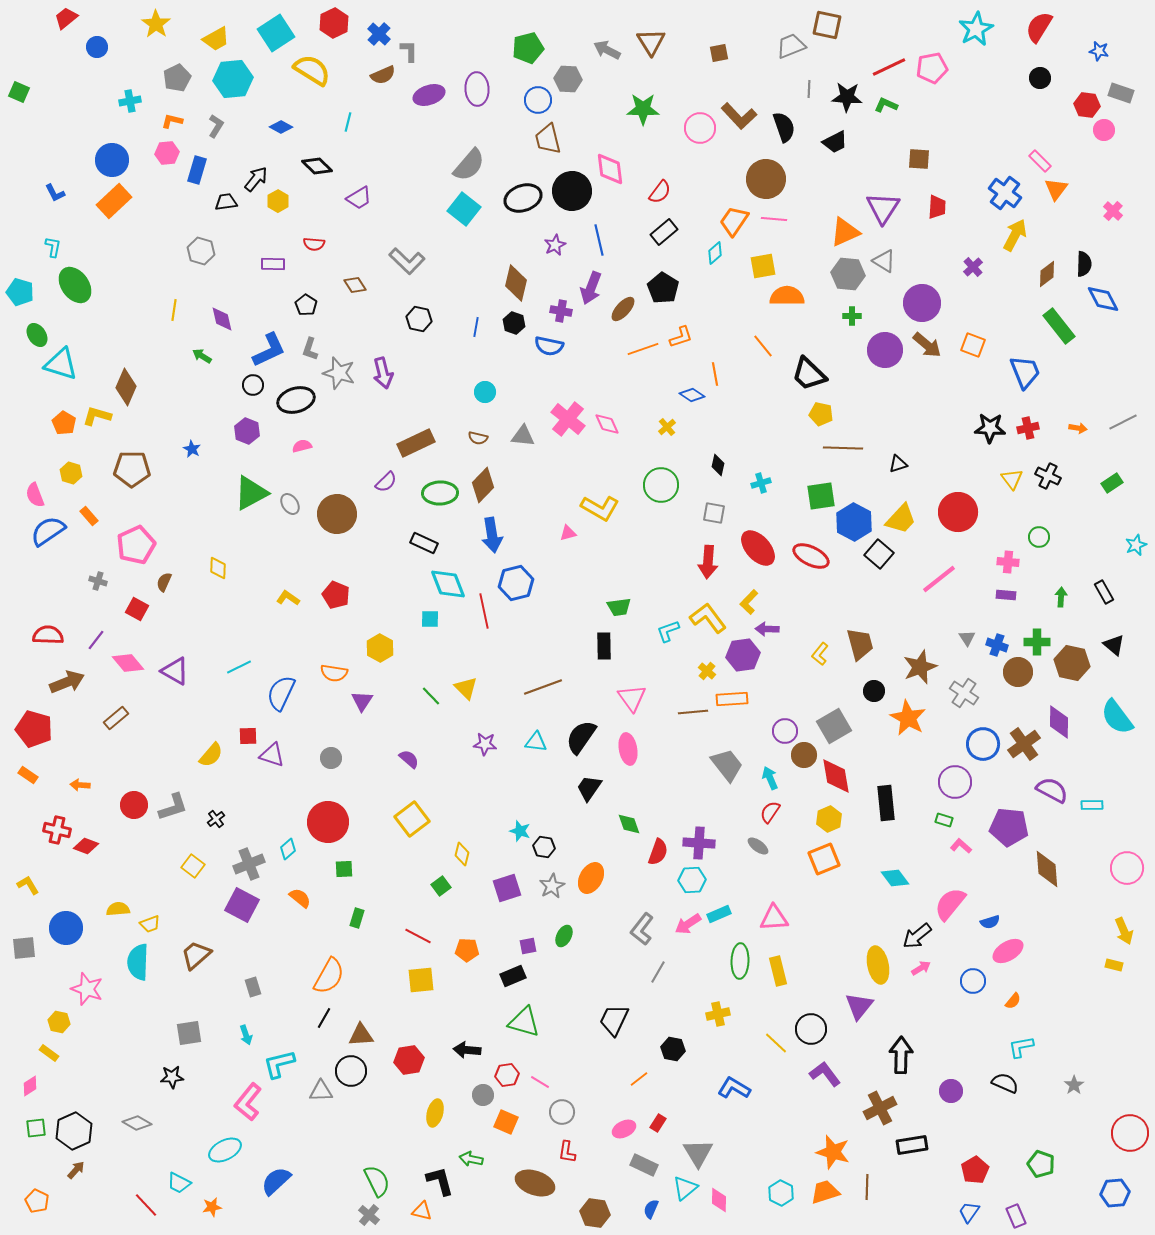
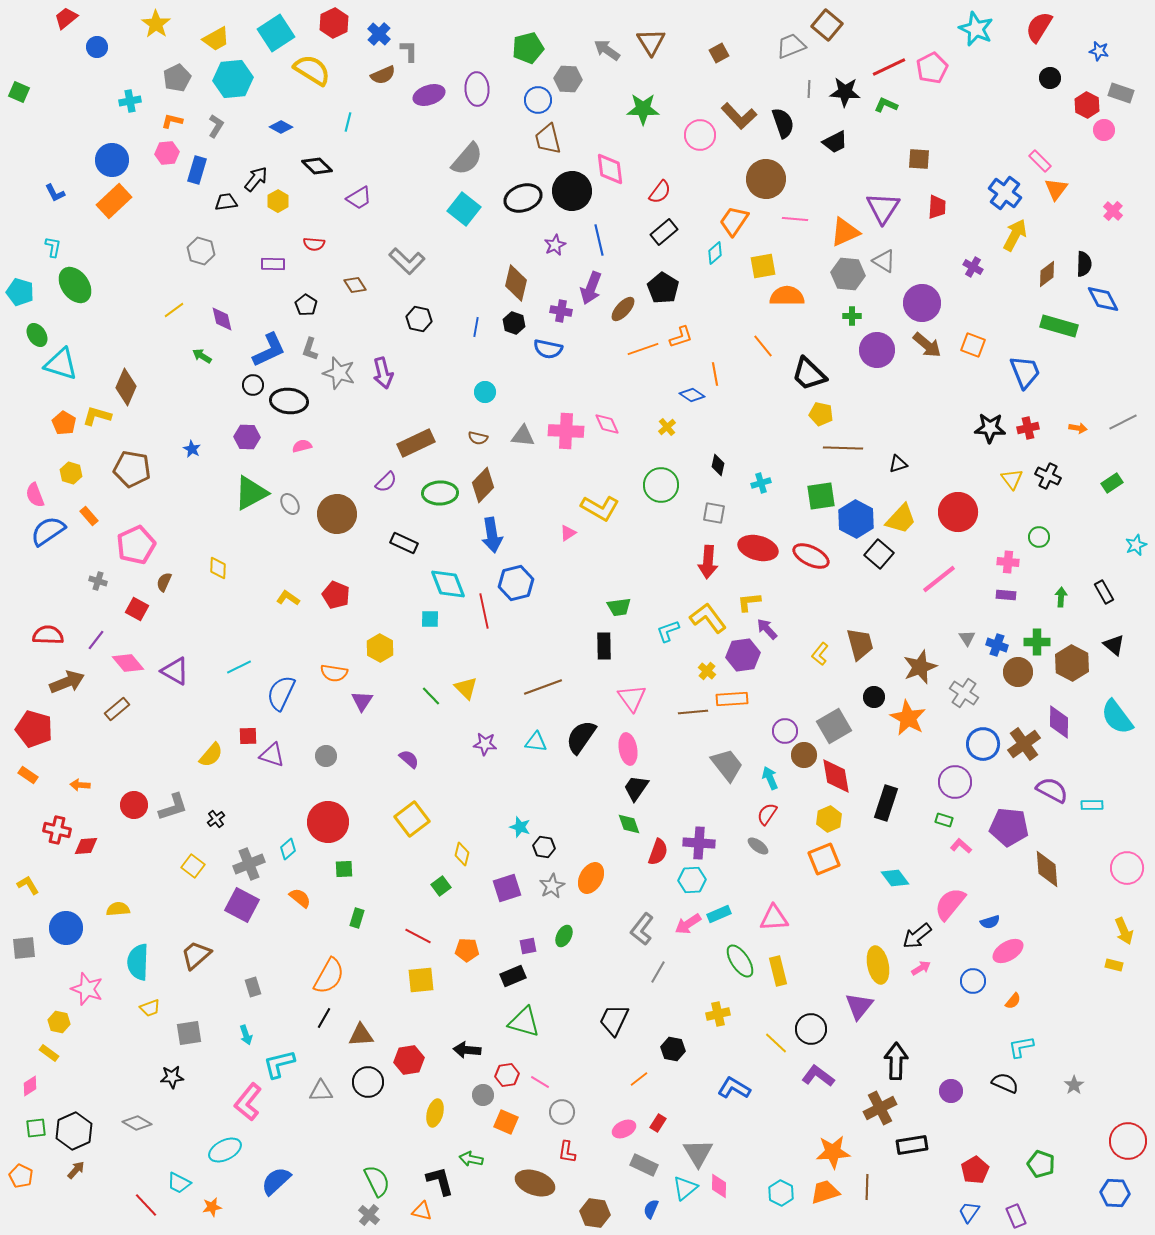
brown square at (827, 25): rotated 28 degrees clockwise
cyan star at (976, 29): rotated 20 degrees counterclockwise
gray arrow at (607, 50): rotated 8 degrees clockwise
brown square at (719, 53): rotated 18 degrees counterclockwise
pink pentagon at (932, 68): rotated 16 degrees counterclockwise
black circle at (1040, 78): moved 10 px right
black star at (847, 97): moved 2 px left, 5 px up
red hexagon at (1087, 105): rotated 20 degrees clockwise
black semicircle at (784, 127): moved 1 px left, 4 px up
pink circle at (700, 128): moved 7 px down
gray semicircle at (469, 165): moved 2 px left, 6 px up
pink line at (774, 219): moved 21 px right
purple cross at (973, 267): rotated 18 degrees counterclockwise
yellow line at (174, 310): rotated 45 degrees clockwise
green rectangle at (1059, 326): rotated 36 degrees counterclockwise
blue semicircle at (549, 346): moved 1 px left, 3 px down
purple circle at (885, 350): moved 8 px left
black ellipse at (296, 400): moved 7 px left, 1 px down; rotated 21 degrees clockwise
pink cross at (568, 419): moved 2 px left, 12 px down; rotated 36 degrees counterclockwise
purple hexagon at (247, 431): moved 6 px down; rotated 20 degrees counterclockwise
brown pentagon at (132, 469): rotated 9 degrees clockwise
blue hexagon at (854, 522): moved 2 px right, 3 px up
pink triangle at (568, 533): rotated 18 degrees counterclockwise
black rectangle at (424, 543): moved 20 px left
red ellipse at (758, 548): rotated 33 degrees counterclockwise
yellow L-shape at (749, 602): rotated 40 degrees clockwise
purple arrow at (767, 629): rotated 45 degrees clockwise
brown hexagon at (1072, 663): rotated 16 degrees clockwise
black circle at (874, 691): moved 6 px down
brown rectangle at (116, 718): moved 1 px right, 9 px up
gray circle at (331, 758): moved 5 px left, 2 px up
black trapezoid at (589, 788): moved 47 px right
black rectangle at (886, 803): rotated 24 degrees clockwise
red semicircle at (770, 812): moved 3 px left, 2 px down
cyan star at (520, 831): moved 4 px up
red diamond at (86, 846): rotated 25 degrees counterclockwise
yellow trapezoid at (150, 924): moved 84 px down
green ellipse at (740, 961): rotated 36 degrees counterclockwise
black arrow at (901, 1055): moved 5 px left, 6 px down
black circle at (351, 1071): moved 17 px right, 11 px down
purple L-shape at (825, 1074): moved 7 px left, 2 px down; rotated 16 degrees counterclockwise
red circle at (1130, 1133): moved 2 px left, 8 px down
orange star at (833, 1152): rotated 20 degrees counterclockwise
blue hexagon at (1115, 1193): rotated 8 degrees clockwise
pink diamond at (719, 1200): moved 14 px up
orange pentagon at (37, 1201): moved 16 px left, 25 px up
